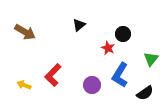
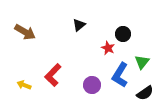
green triangle: moved 9 px left, 3 px down
